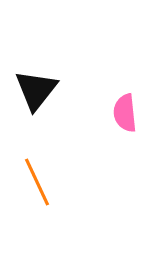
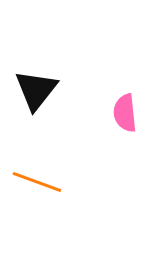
orange line: rotated 45 degrees counterclockwise
